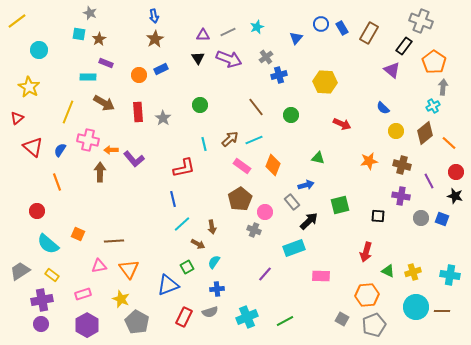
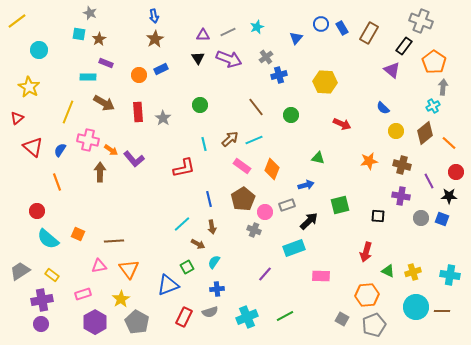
orange arrow at (111, 150): rotated 144 degrees counterclockwise
orange diamond at (273, 165): moved 1 px left, 4 px down
black star at (455, 196): moved 6 px left; rotated 14 degrees counterclockwise
blue line at (173, 199): moved 36 px right
brown pentagon at (240, 199): moved 3 px right
gray rectangle at (292, 202): moved 5 px left, 3 px down; rotated 70 degrees counterclockwise
cyan semicircle at (48, 244): moved 5 px up
yellow star at (121, 299): rotated 18 degrees clockwise
green line at (285, 321): moved 5 px up
purple hexagon at (87, 325): moved 8 px right, 3 px up
